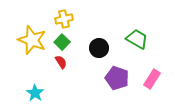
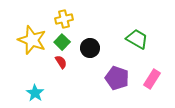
black circle: moved 9 px left
